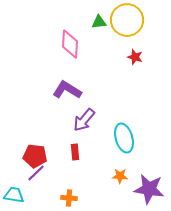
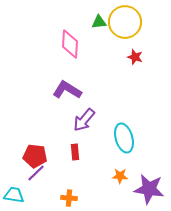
yellow circle: moved 2 px left, 2 px down
